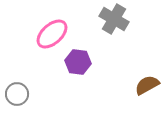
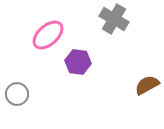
pink ellipse: moved 4 px left, 1 px down
